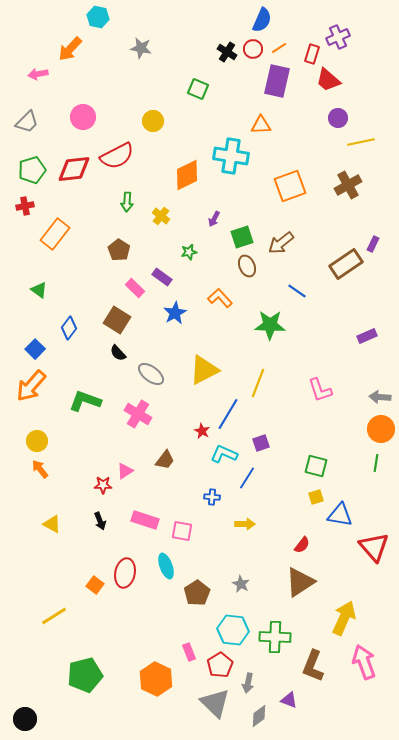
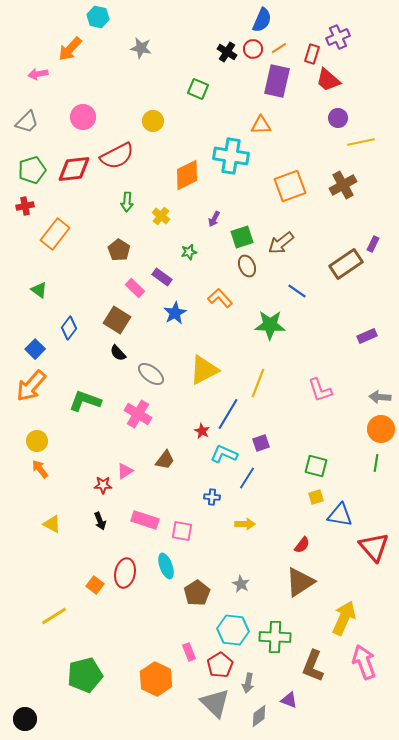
brown cross at (348, 185): moved 5 px left
